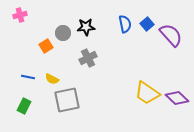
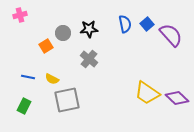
black star: moved 3 px right, 2 px down
gray cross: moved 1 px right, 1 px down; rotated 24 degrees counterclockwise
